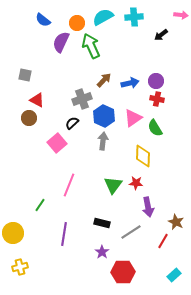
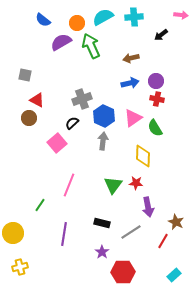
purple semicircle: rotated 35 degrees clockwise
brown arrow: moved 27 px right, 22 px up; rotated 147 degrees counterclockwise
